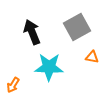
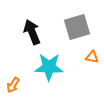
gray square: rotated 12 degrees clockwise
